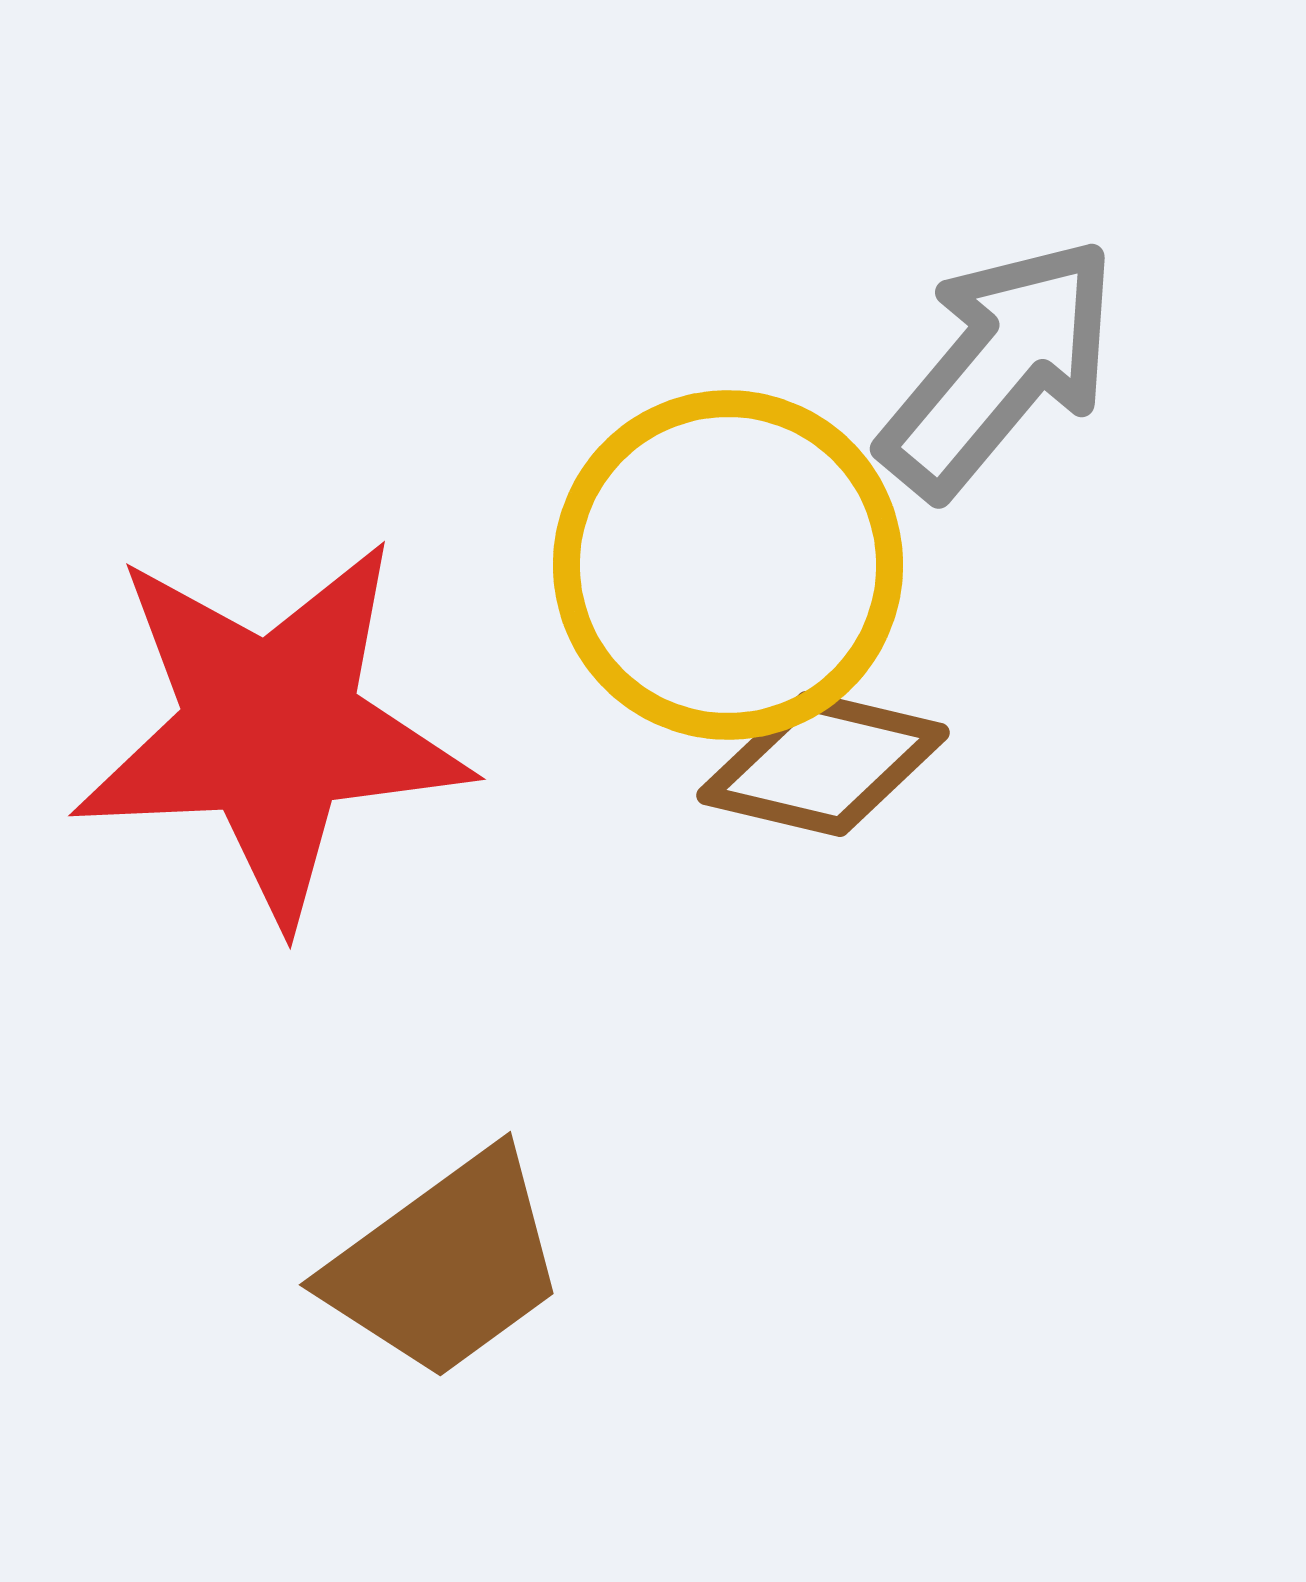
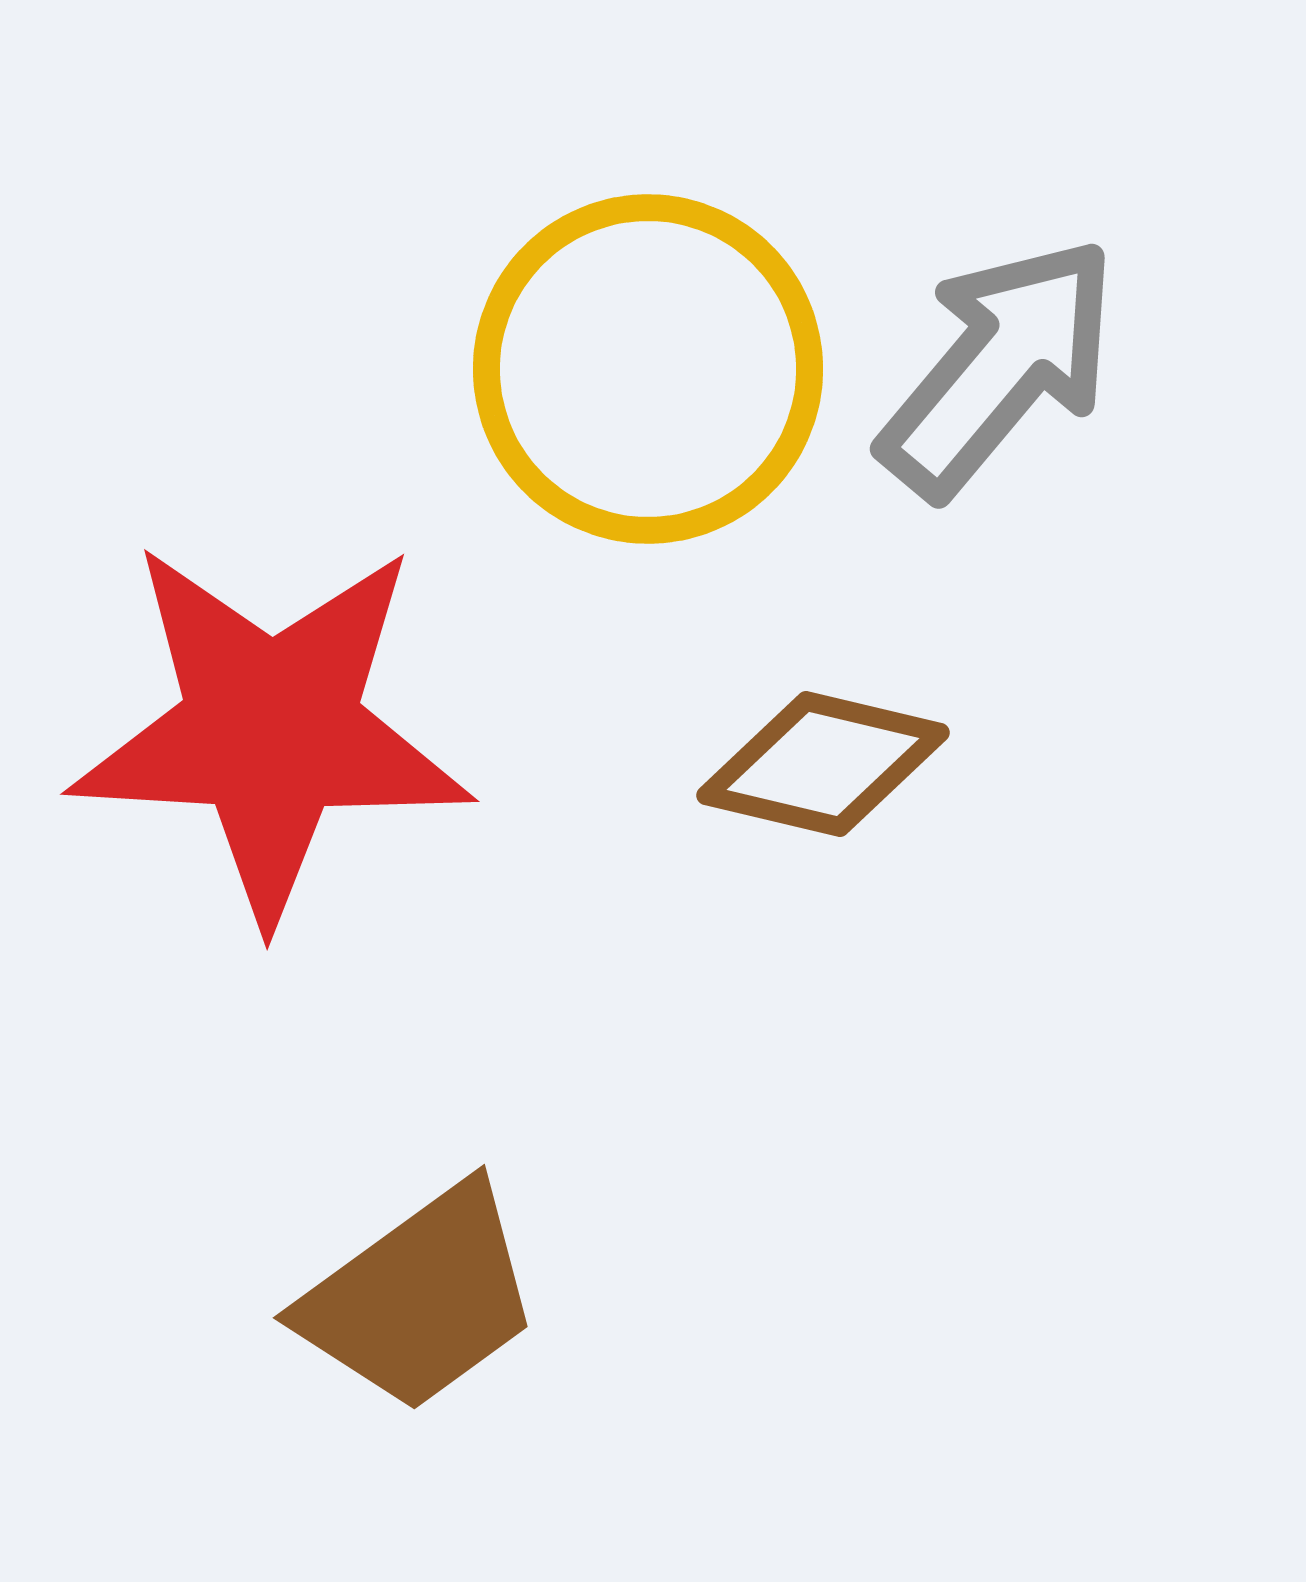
yellow circle: moved 80 px left, 196 px up
red star: rotated 6 degrees clockwise
brown trapezoid: moved 26 px left, 33 px down
